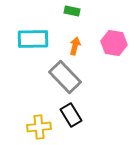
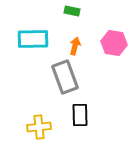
gray rectangle: rotated 24 degrees clockwise
black rectangle: moved 9 px right; rotated 30 degrees clockwise
